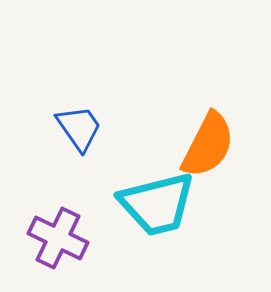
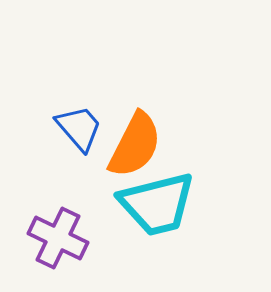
blue trapezoid: rotated 6 degrees counterclockwise
orange semicircle: moved 73 px left
